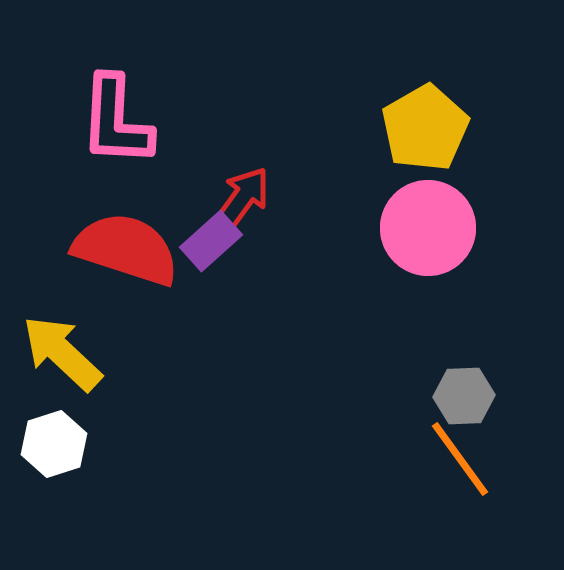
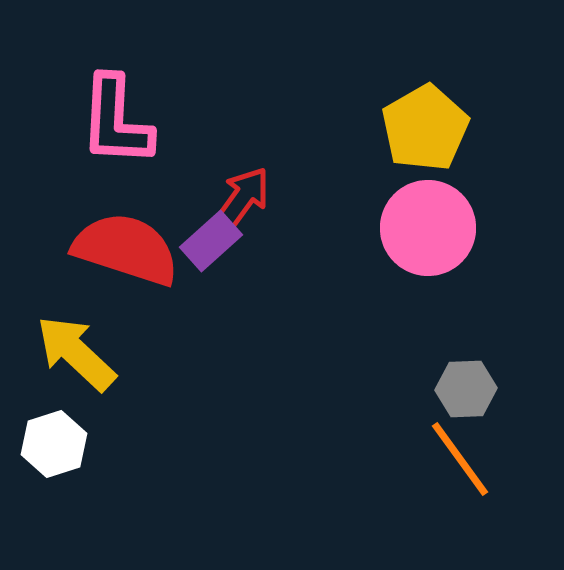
yellow arrow: moved 14 px right
gray hexagon: moved 2 px right, 7 px up
